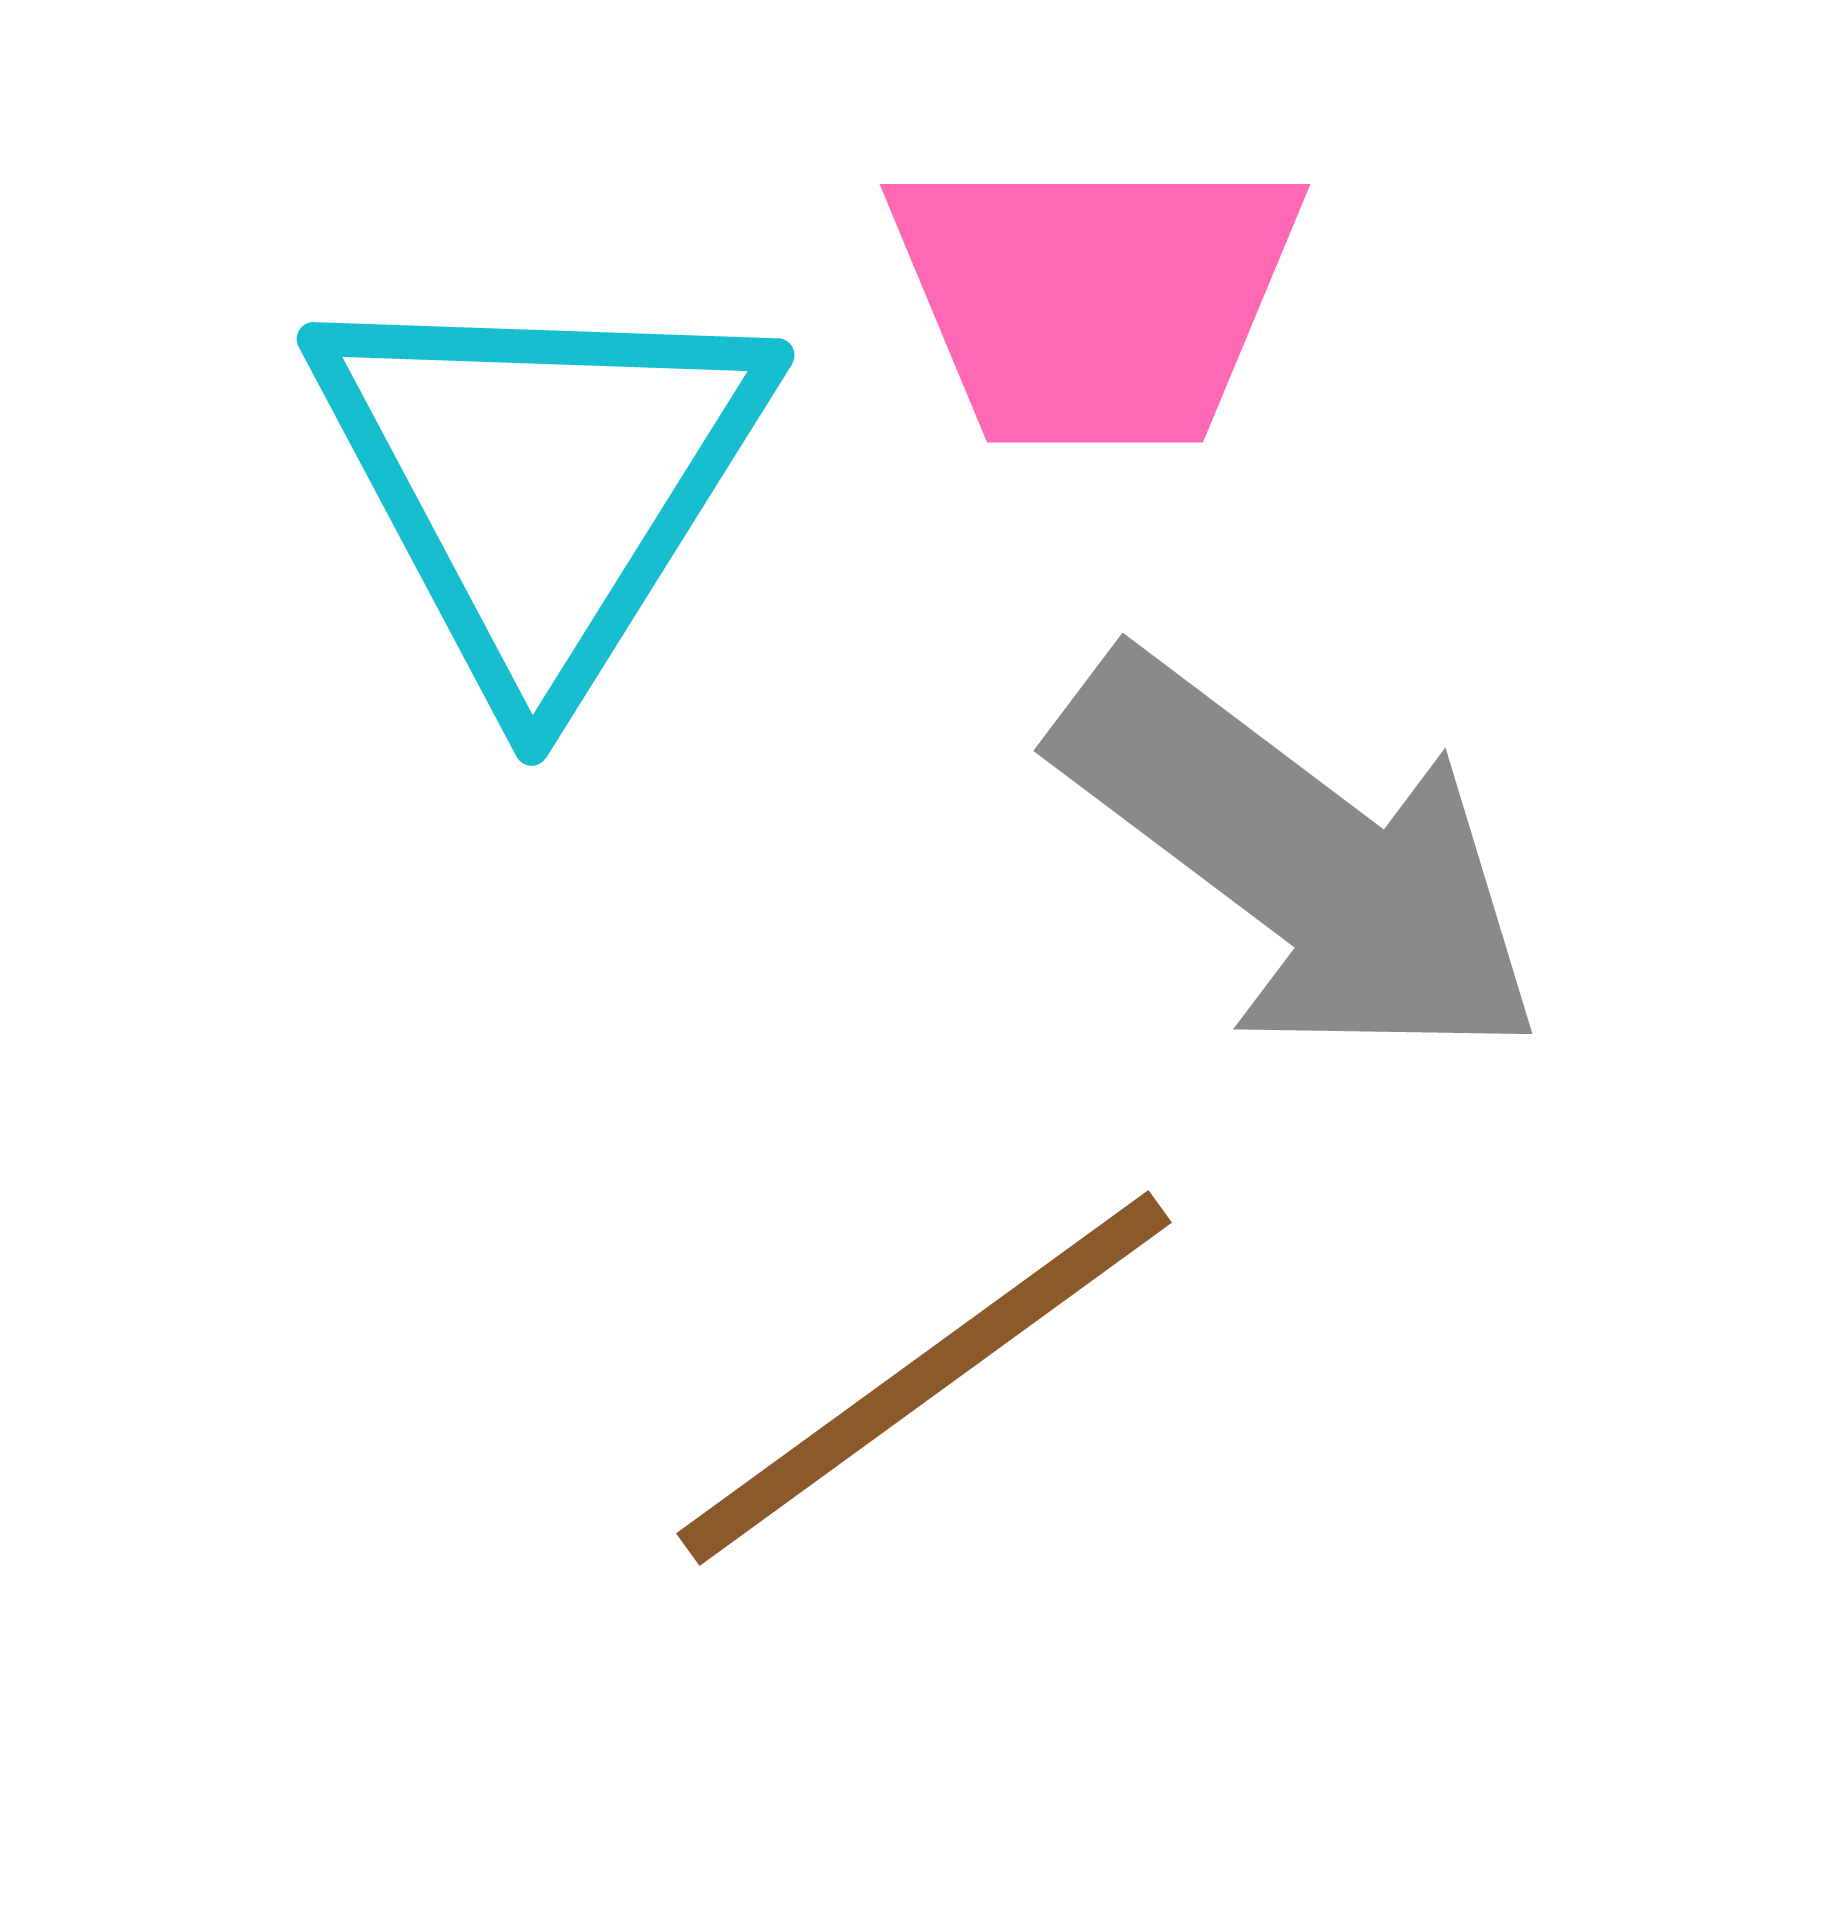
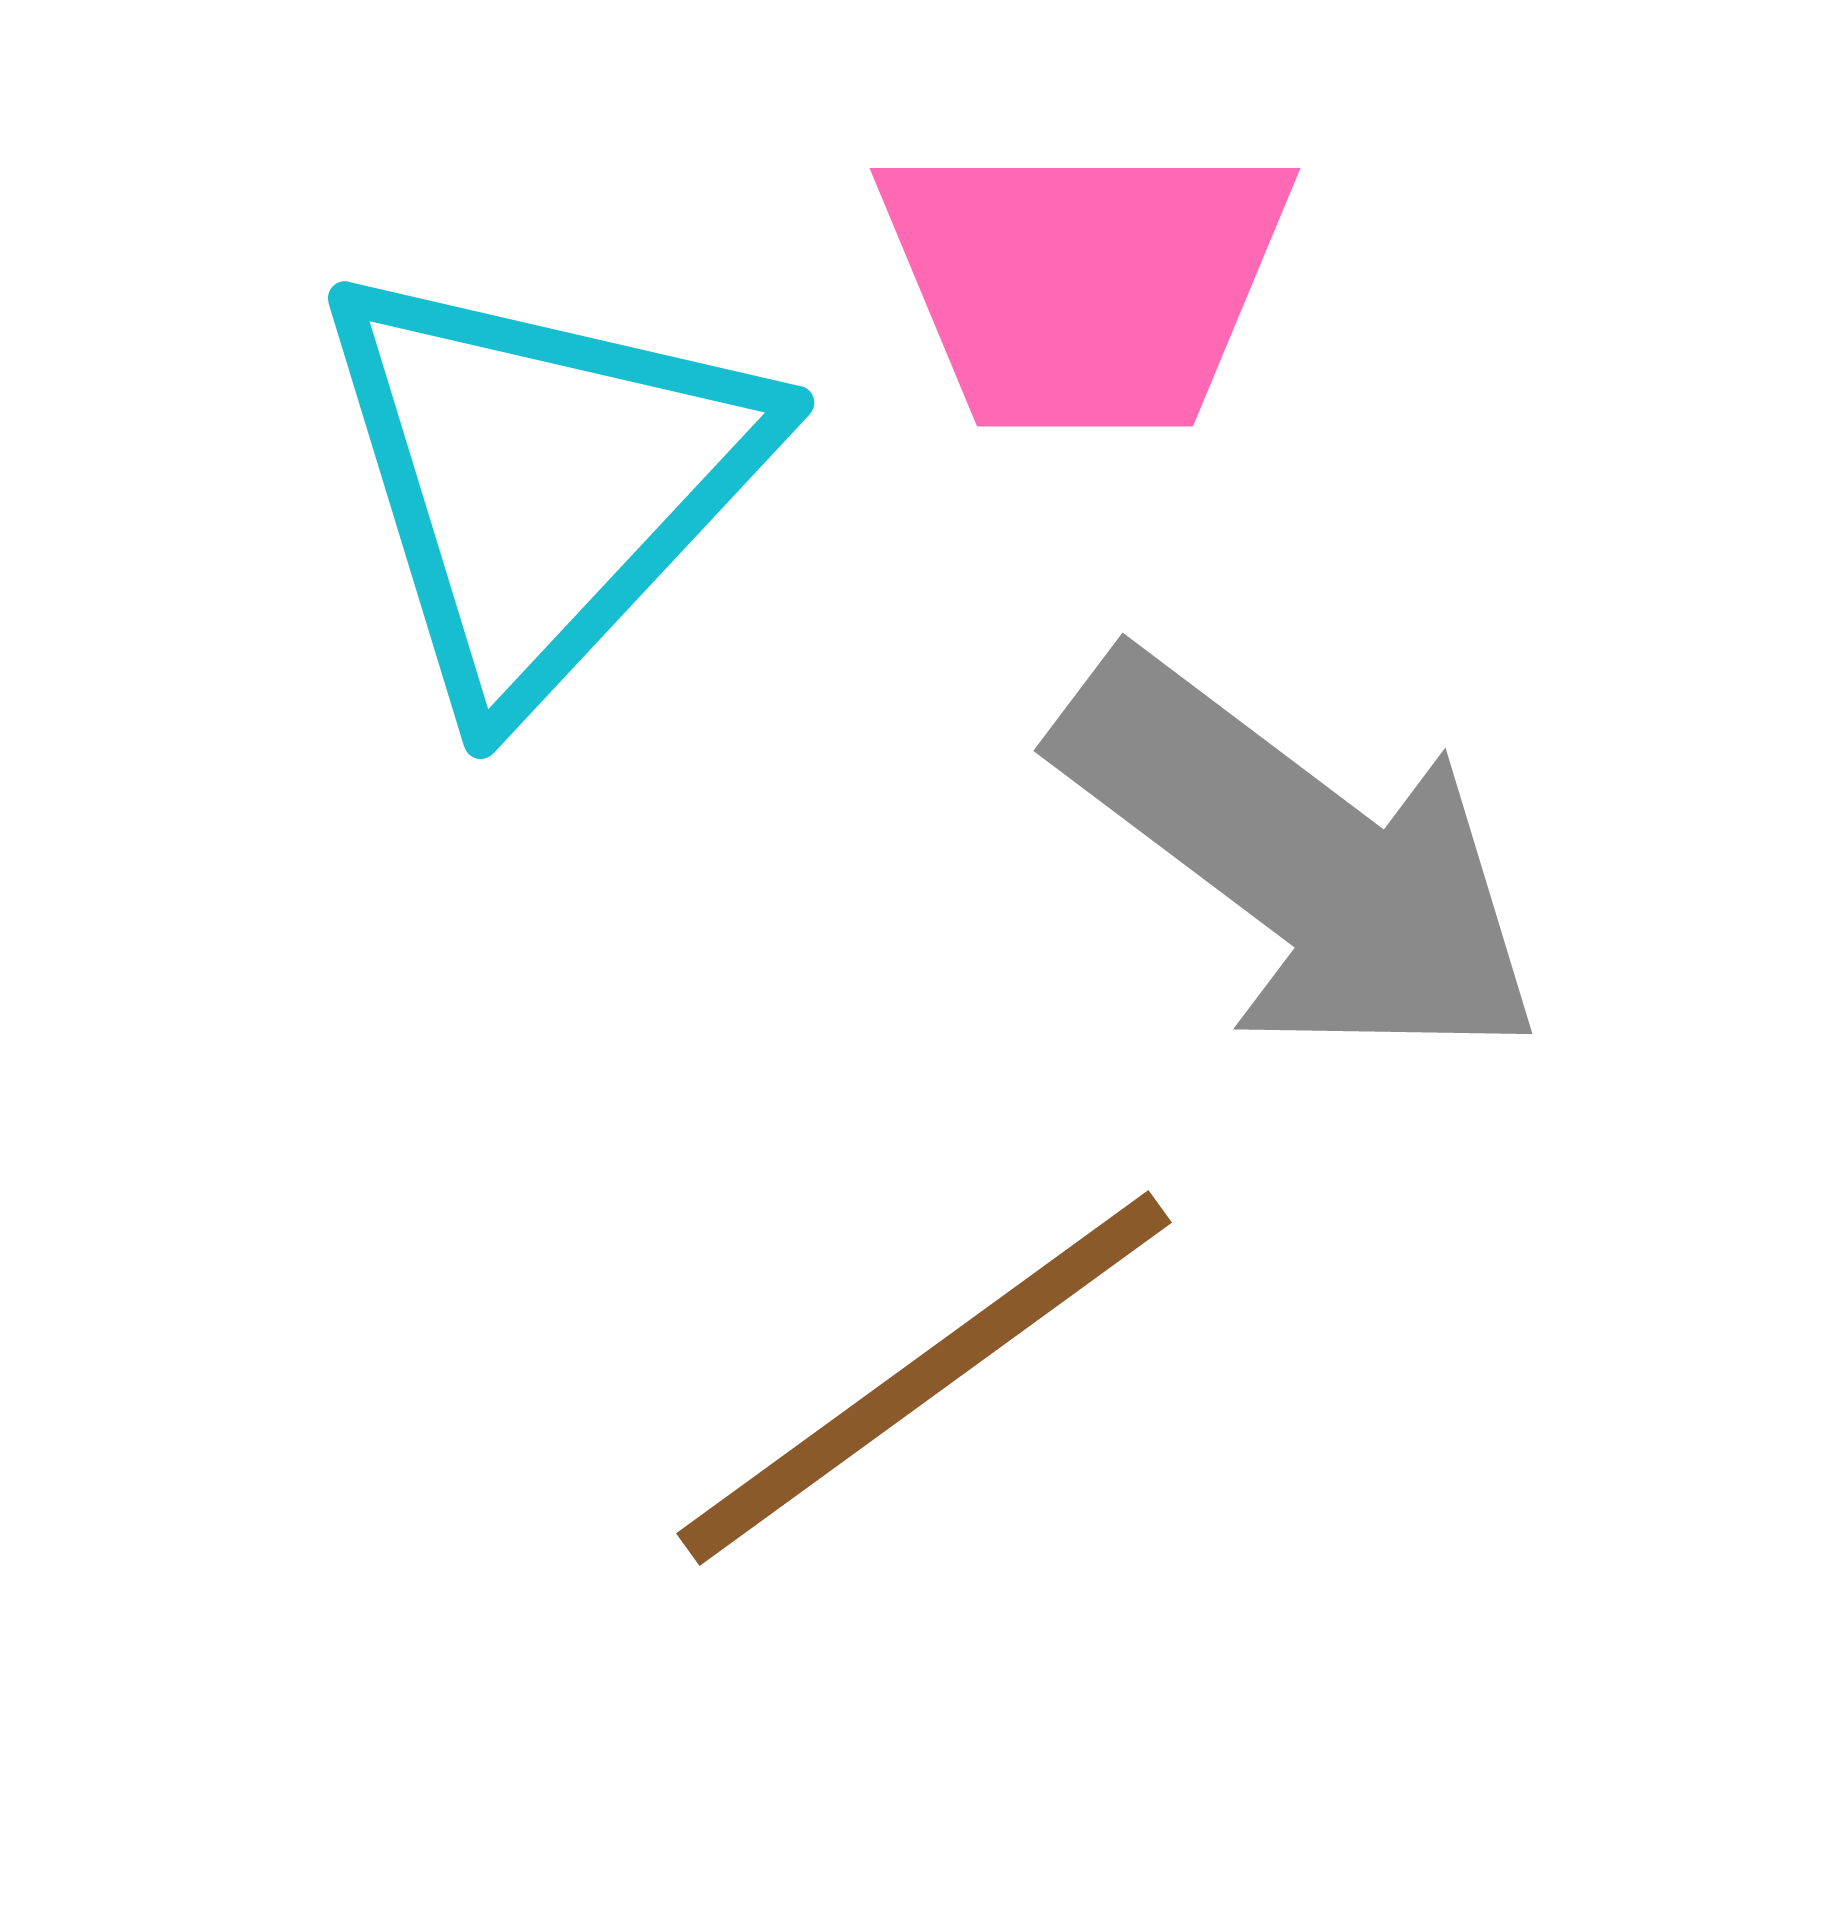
pink trapezoid: moved 10 px left, 16 px up
cyan triangle: rotated 11 degrees clockwise
